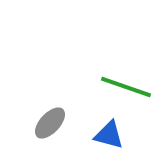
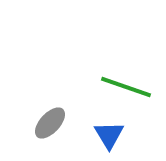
blue triangle: rotated 44 degrees clockwise
